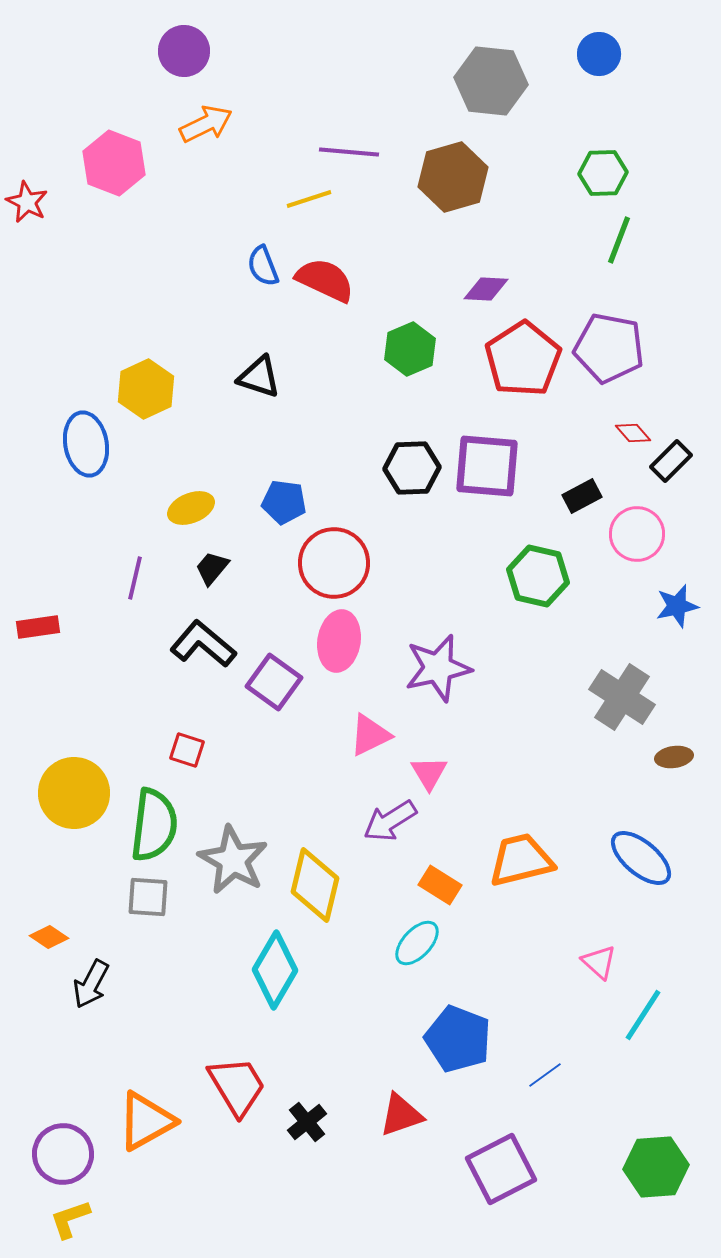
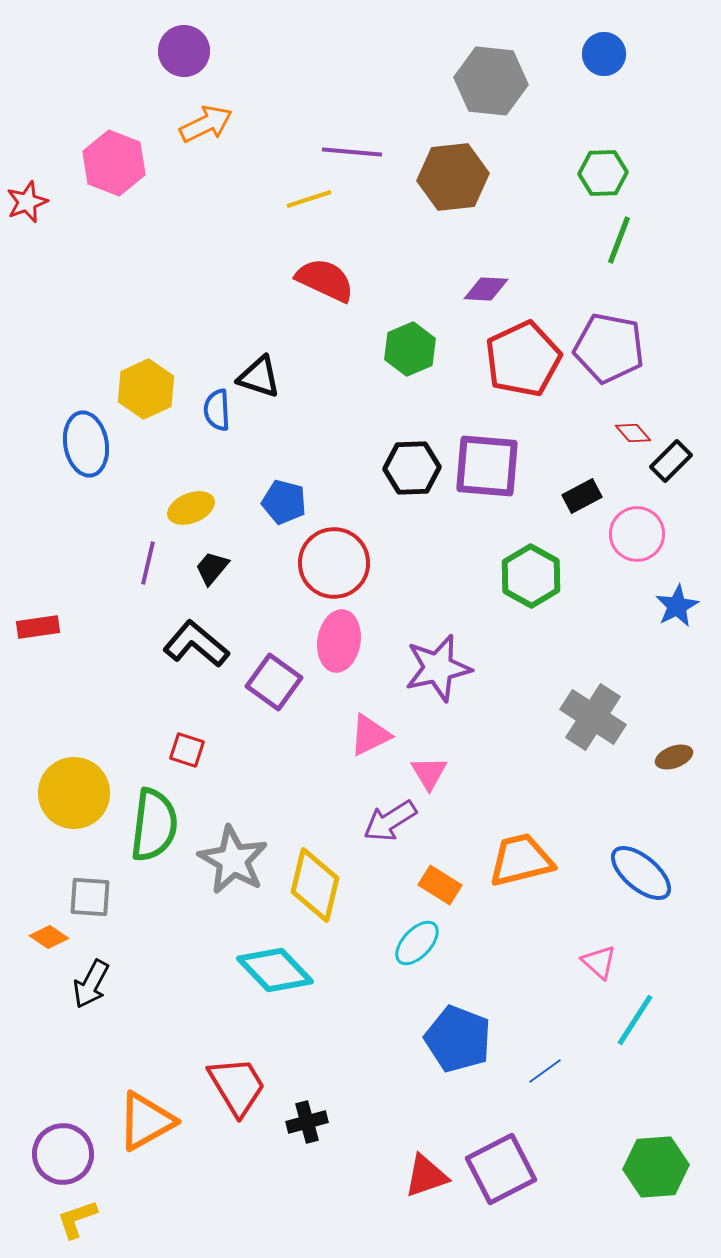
blue circle at (599, 54): moved 5 px right
purple line at (349, 152): moved 3 px right
brown hexagon at (453, 177): rotated 10 degrees clockwise
red star at (27, 202): rotated 24 degrees clockwise
blue semicircle at (263, 266): moved 46 px left, 144 px down; rotated 18 degrees clockwise
red pentagon at (523, 359): rotated 8 degrees clockwise
blue pentagon at (284, 502): rotated 6 degrees clockwise
green hexagon at (538, 576): moved 7 px left; rotated 16 degrees clockwise
purple line at (135, 578): moved 13 px right, 15 px up
blue star at (677, 606): rotated 15 degrees counterclockwise
black L-shape at (203, 644): moved 7 px left
gray cross at (622, 697): moved 29 px left, 20 px down
brown ellipse at (674, 757): rotated 12 degrees counterclockwise
blue ellipse at (641, 858): moved 15 px down
gray square at (148, 897): moved 58 px left
cyan diamond at (275, 970): rotated 74 degrees counterclockwise
cyan line at (643, 1015): moved 8 px left, 5 px down
blue line at (545, 1075): moved 4 px up
red triangle at (401, 1115): moved 25 px right, 61 px down
black cross at (307, 1122): rotated 24 degrees clockwise
yellow L-shape at (70, 1219): moved 7 px right
